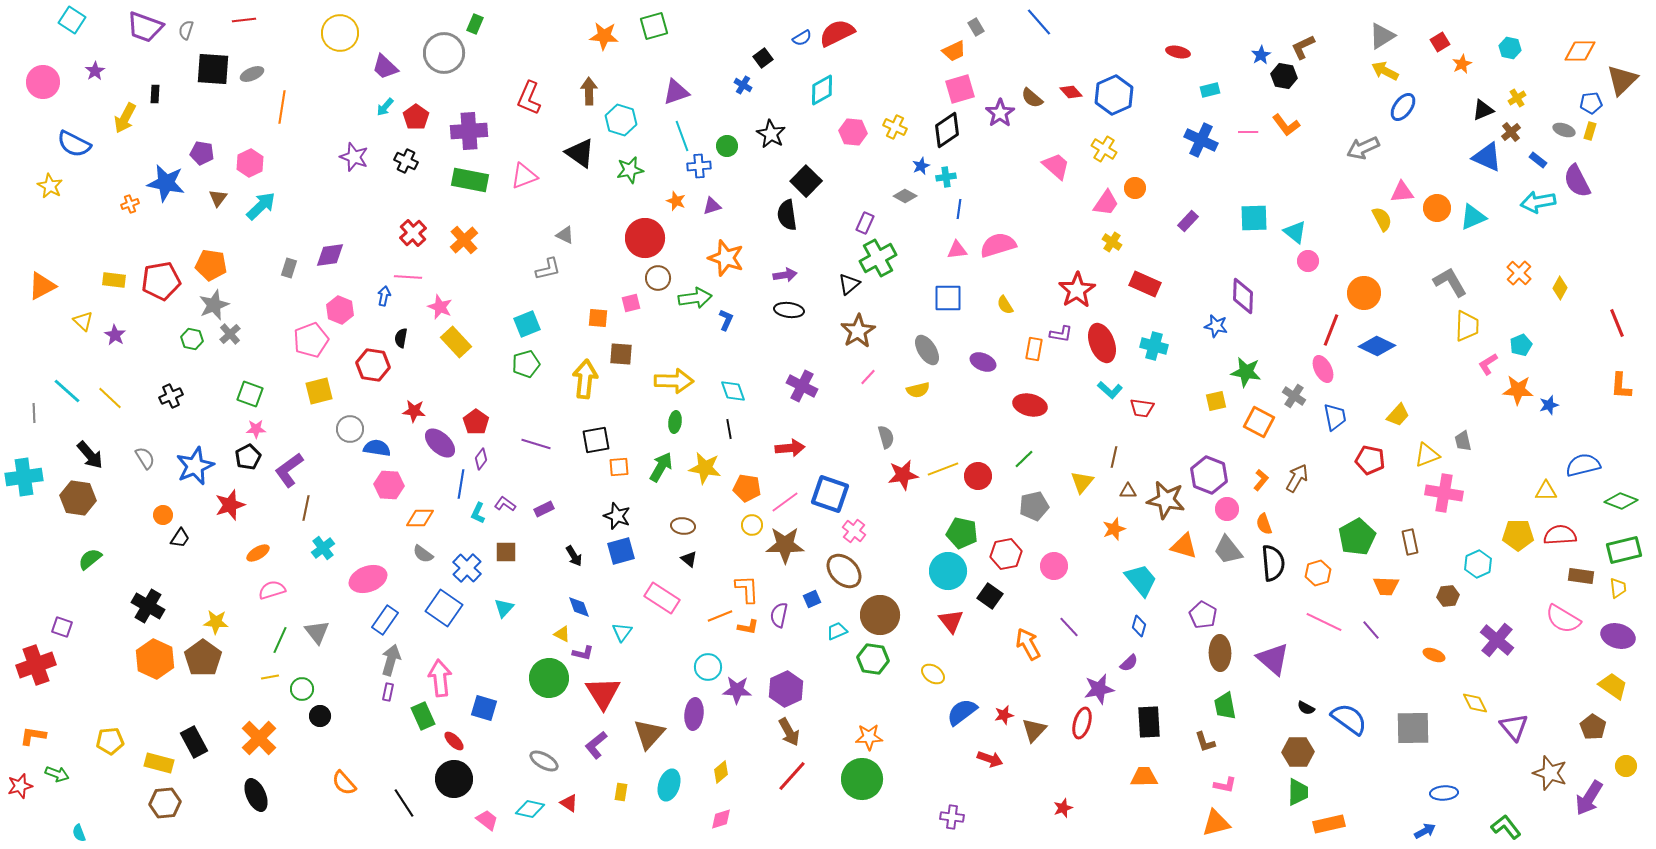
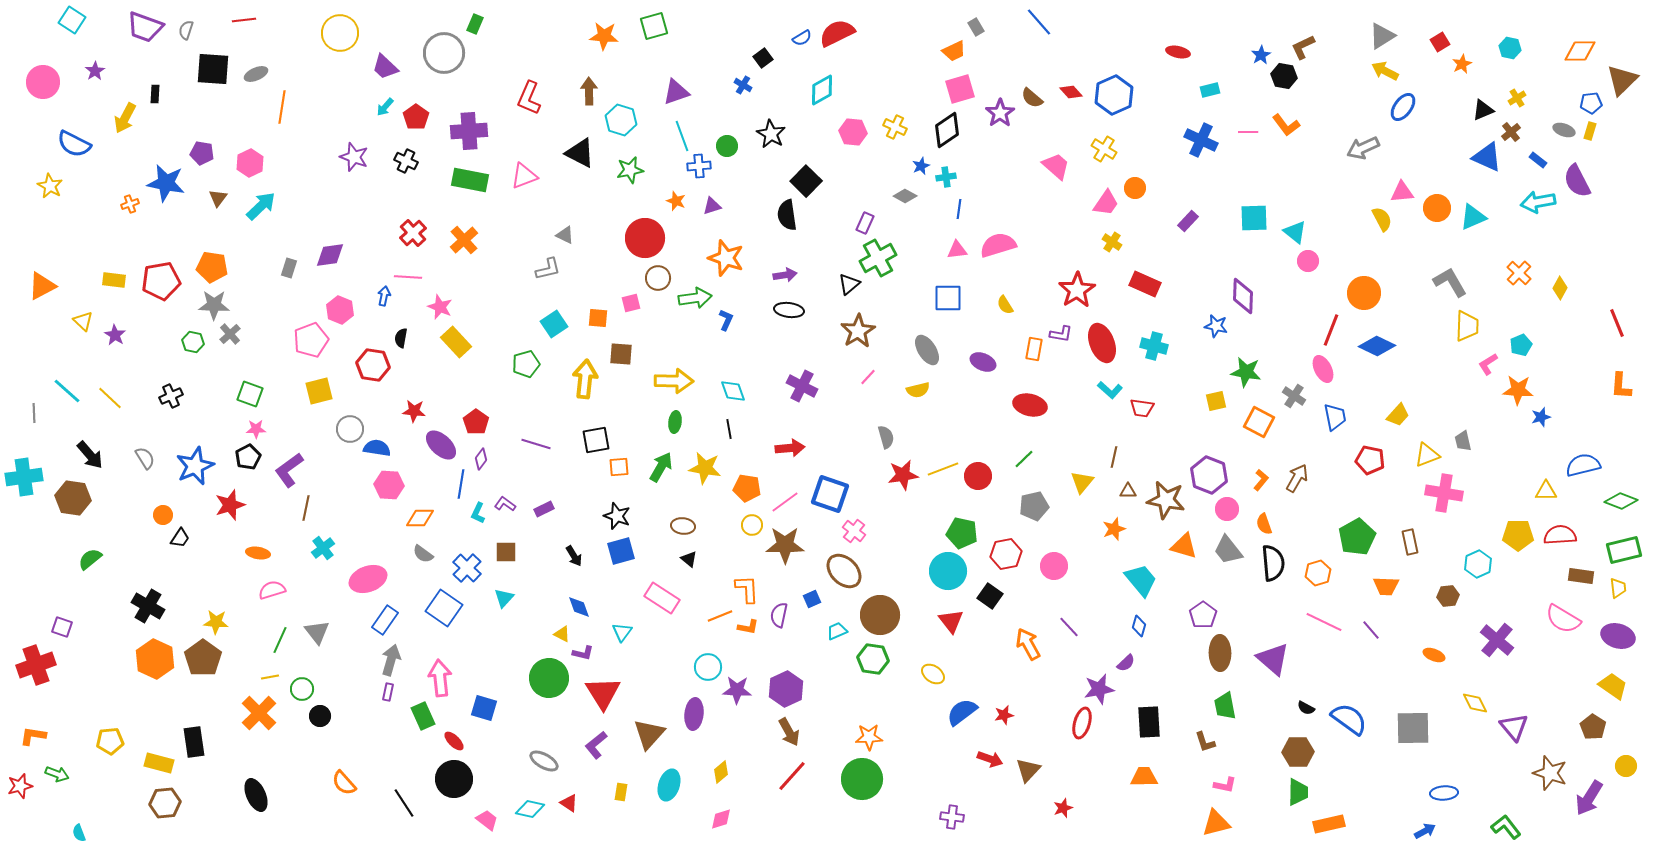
gray ellipse at (252, 74): moved 4 px right
black triangle at (580, 153): rotated 8 degrees counterclockwise
orange pentagon at (211, 265): moved 1 px right, 2 px down
gray star at (214, 305): rotated 24 degrees clockwise
cyan square at (527, 324): moved 27 px right; rotated 12 degrees counterclockwise
green hexagon at (192, 339): moved 1 px right, 3 px down
blue star at (1549, 405): moved 8 px left, 12 px down
purple ellipse at (440, 443): moved 1 px right, 2 px down
brown hexagon at (78, 498): moved 5 px left
orange ellipse at (258, 553): rotated 40 degrees clockwise
cyan triangle at (504, 608): moved 10 px up
purple pentagon at (1203, 615): rotated 8 degrees clockwise
purple semicircle at (1129, 663): moved 3 px left
brown triangle at (1034, 730): moved 6 px left, 40 px down
orange cross at (259, 738): moved 25 px up
black rectangle at (194, 742): rotated 20 degrees clockwise
